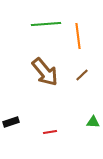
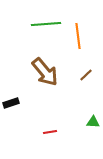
brown line: moved 4 px right
black rectangle: moved 19 px up
